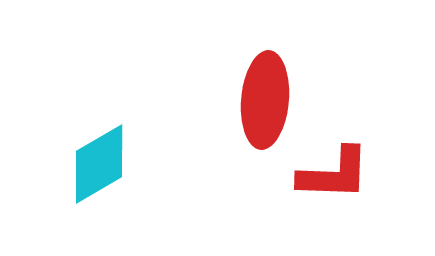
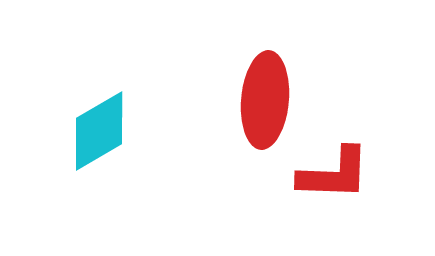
cyan diamond: moved 33 px up
